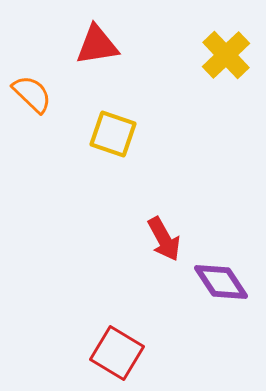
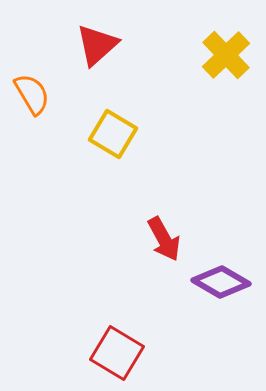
red triangle: rotated 33 degrees counterclockwise
orange semicircle: rotated 15 degrees clockwise
yellow square: rotated 12 degrees clockwise
purple diamond: rotated 26 degrees counterclockwise
